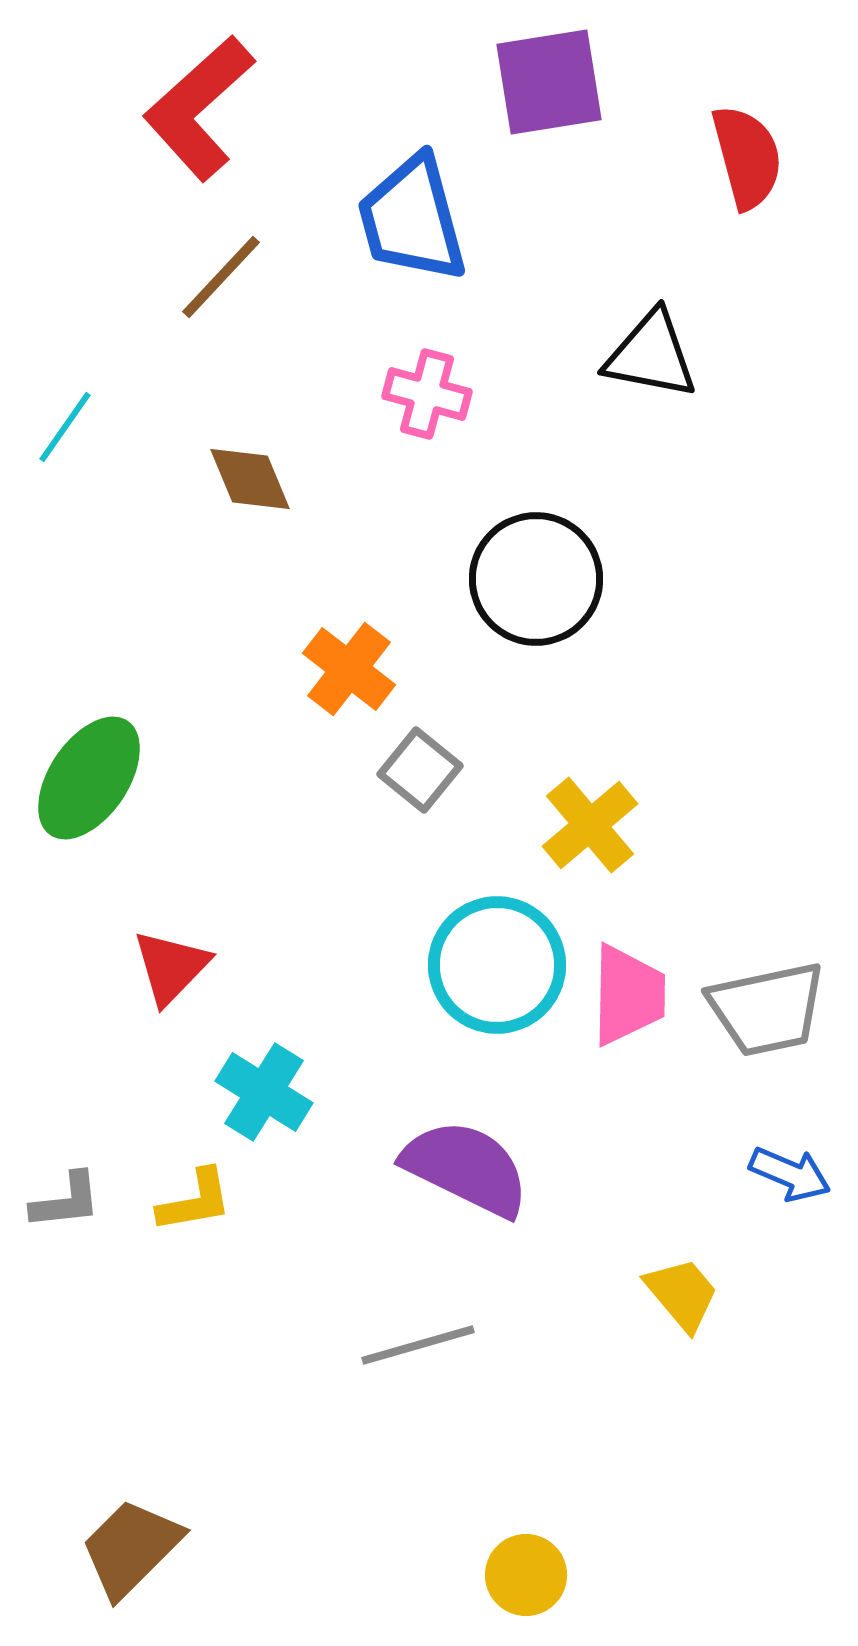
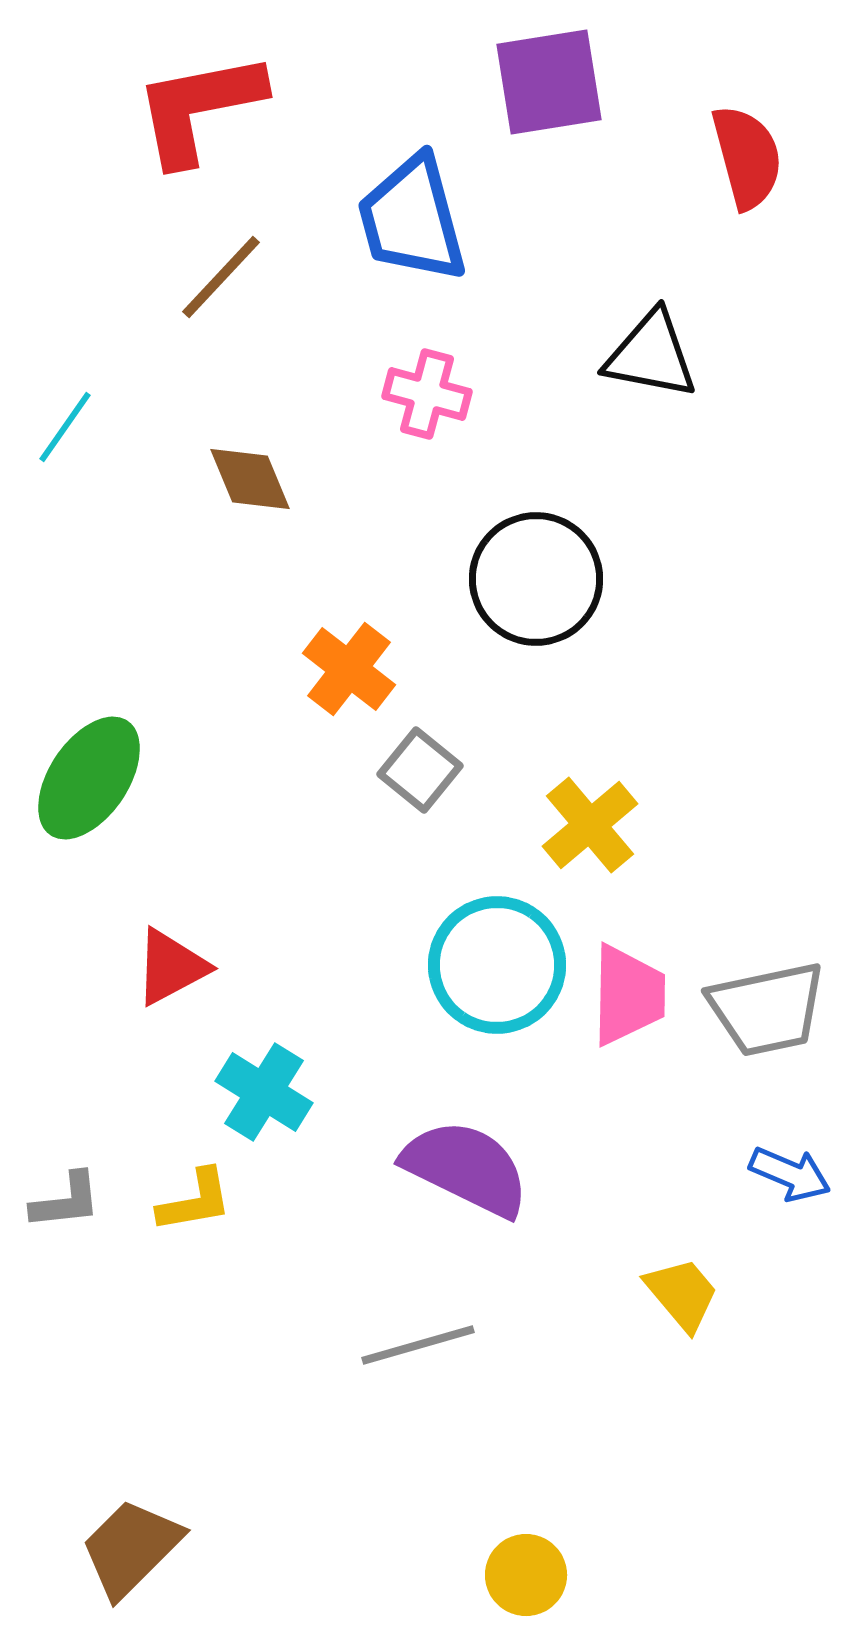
red L-shape: rotated 31 degrees clockwise
red triangle: rotated 18 degrees clockwise
